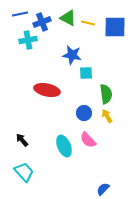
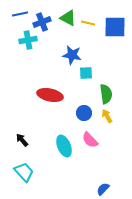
red ellipse: moved 3 px right, 5 px down
pink semicircle: moved 2 px right
